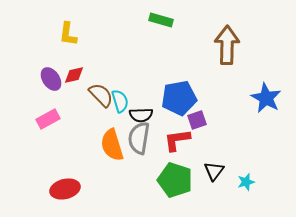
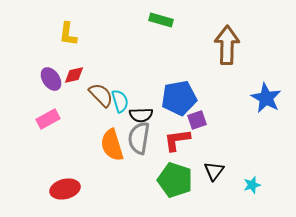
cyan star: moved 6 px right, 3 px down
